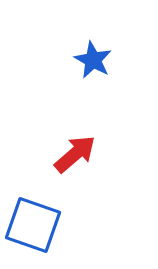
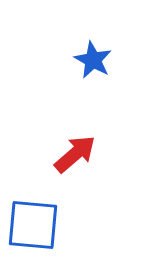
blue square: rotated 14 degrees counterclockwise
